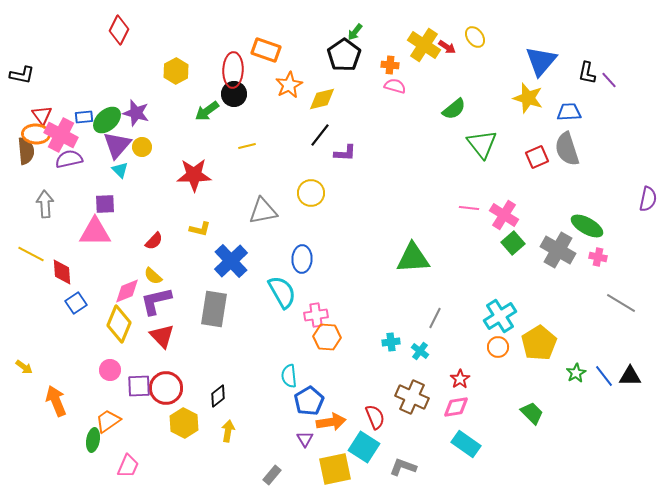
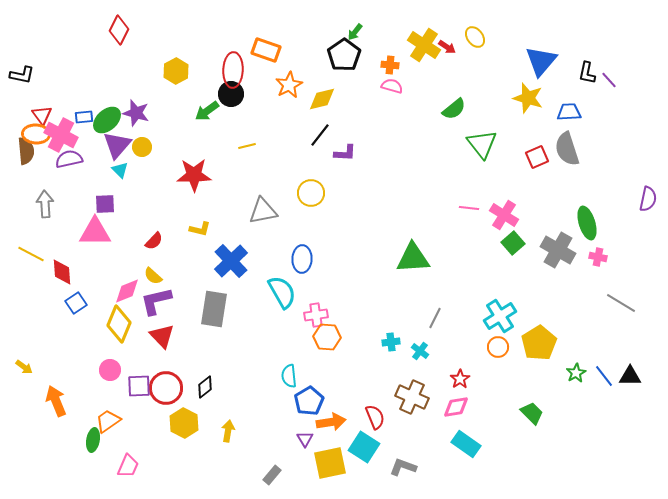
pink semicircle at (395, 86): moved 3 px left
black circle at (234, 94): moved 3 px left
green ellipse at (587, 226): moved 3 px up; rotated 44 degrees clockwise
black diamond at (218, 396): moved 13 px left, 9 px up
yellow square at (335, 469): moved 5 px left, 6 px up
